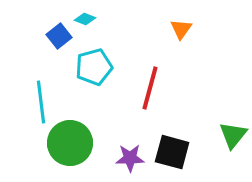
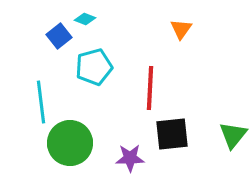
red line: rotated 12 degrees counterclockwise
black square: moved 18 px up; rotated 21 degrees counterclockwise
